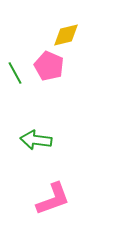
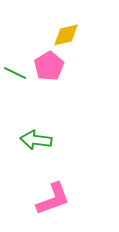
pink pentagon: rotated 16 degrees clockwise
green line: rotated 35 degrees counterclockwise
